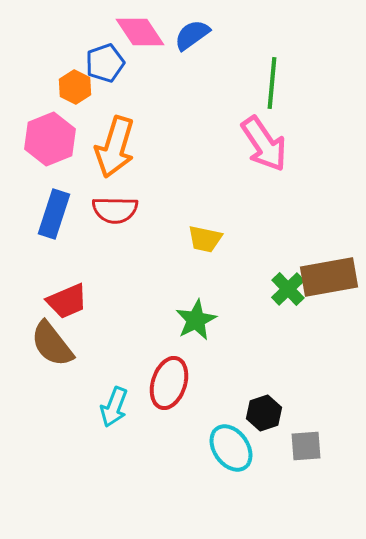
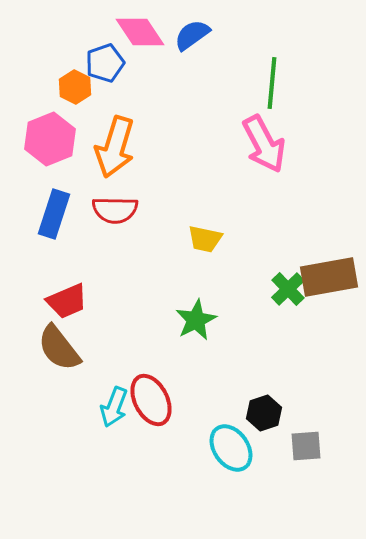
pink arrow: rotated 6 degrees clockwise
brown semicircle: moved 7 px right, 4 px down
red ellipse: moved 18 px left, 17 px down; rotated 45 degrees counterclockwise
